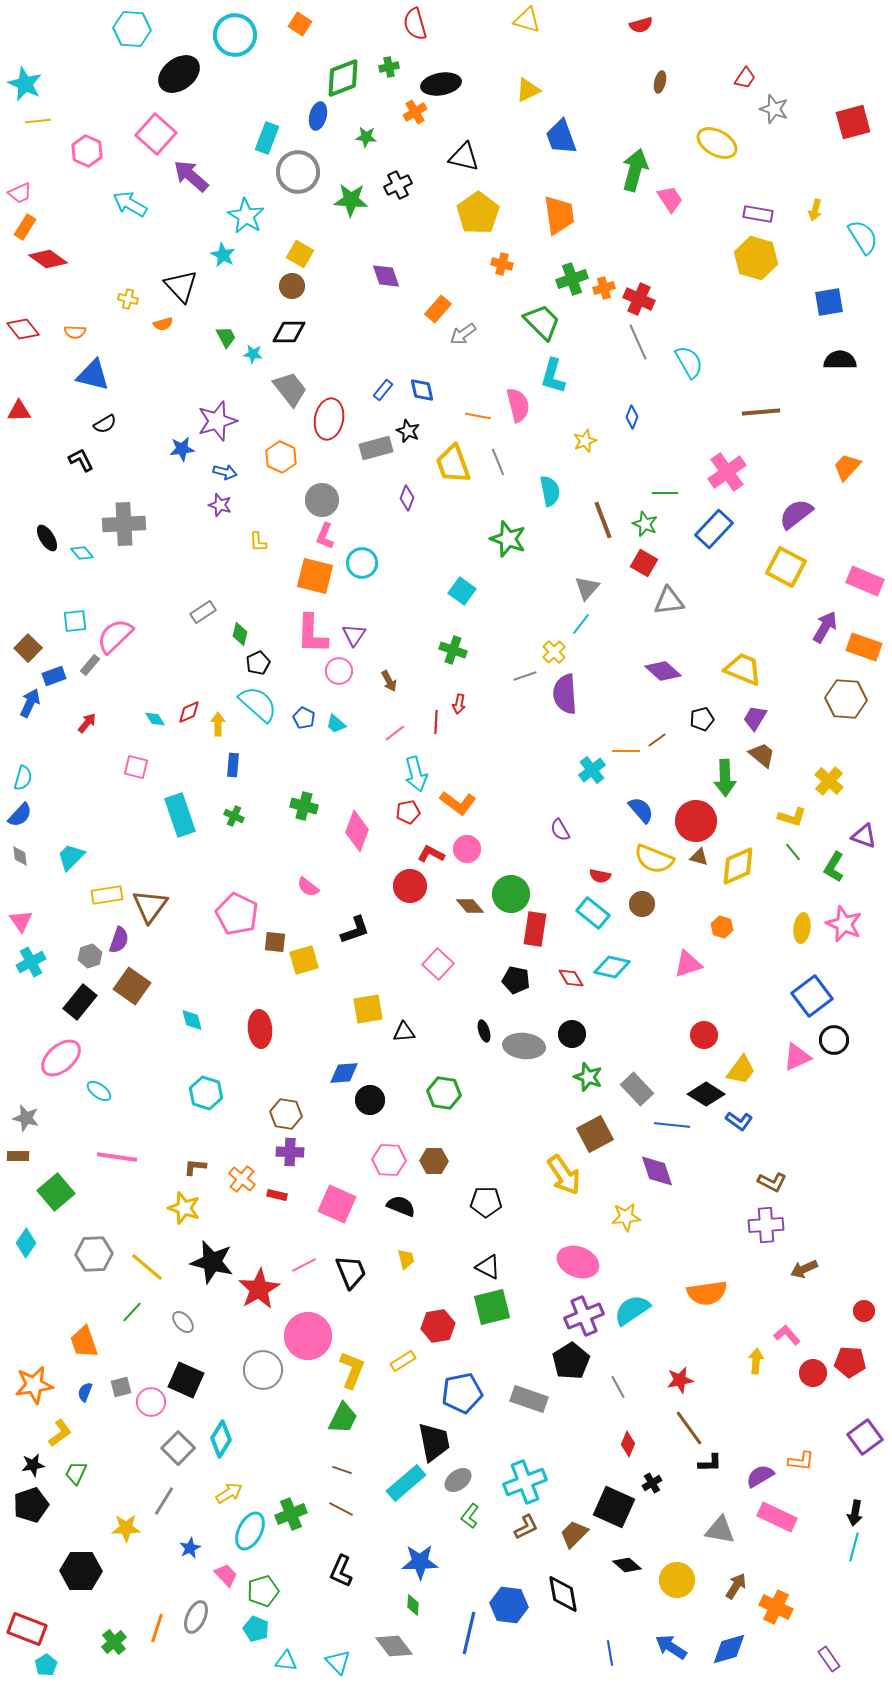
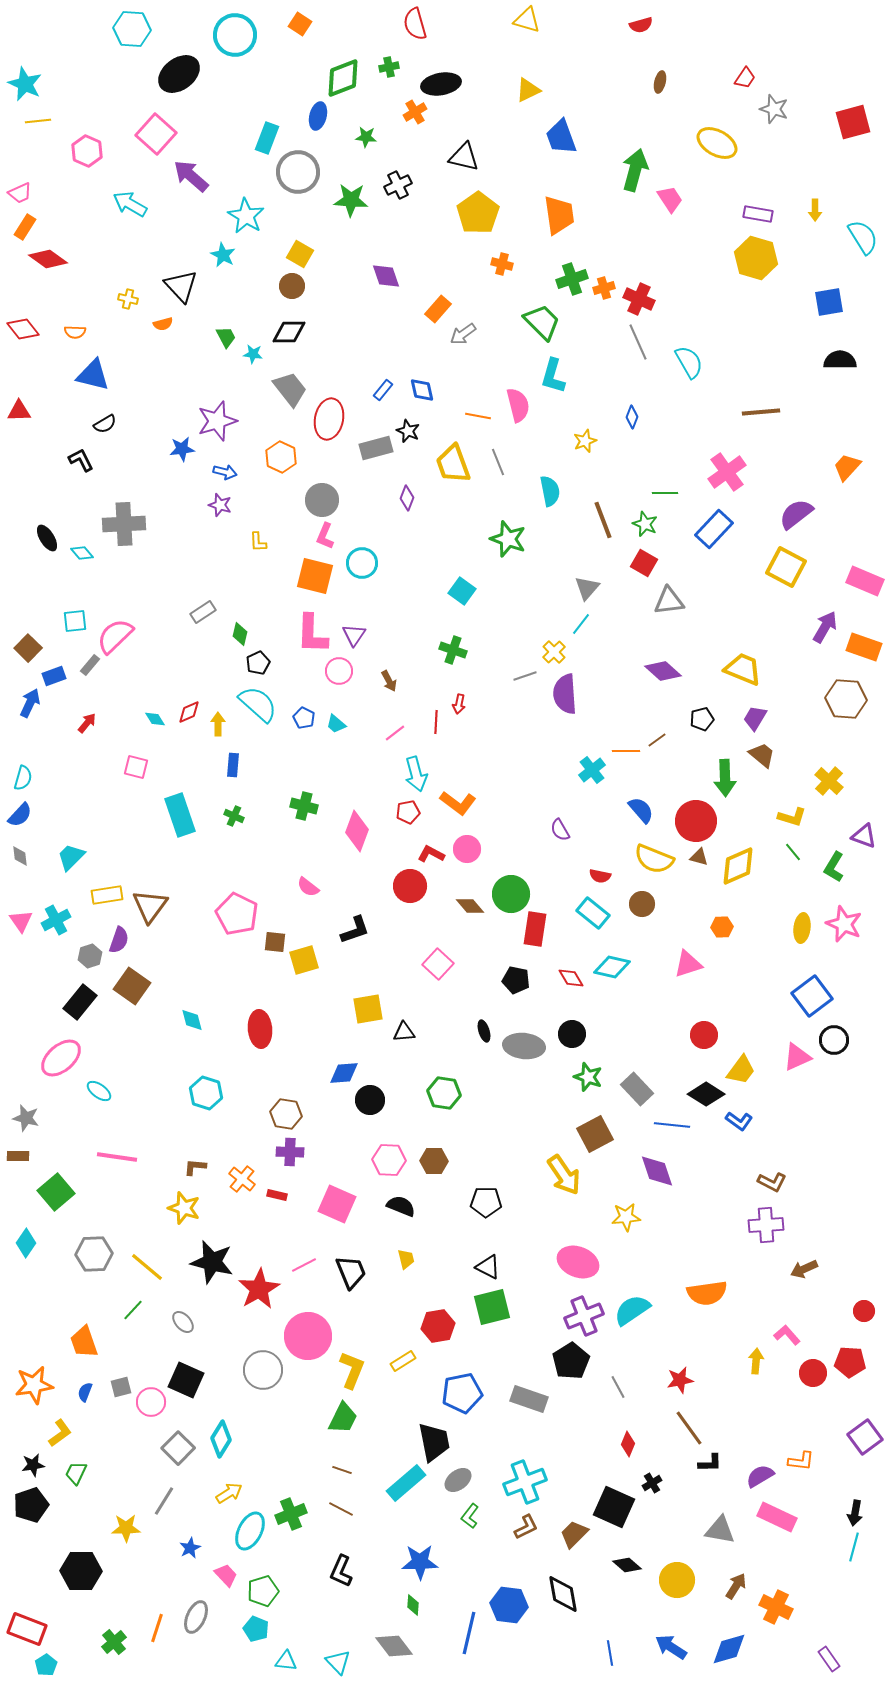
yellow arrow at (815, 210): rotated 15 degrees counterclockwise
orange hexagon at (722, 927): rotated 20 degrees counterclockwise
cyan cross at (31, 962): moved 25 px right, 42 px up
green line at (132, 1312): moved 1 px right, 2 px up
